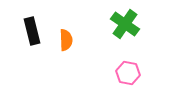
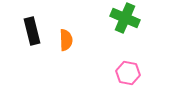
green cross: moved 6 px up; rotated 12 degrees counterclockwise
